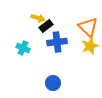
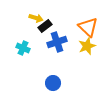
yellow arrow: moved 2 px left
black rectangle: moved 1 px left
blue cross: rotated 12 degrees counterclockwise
yellow star: moved 3 px left
